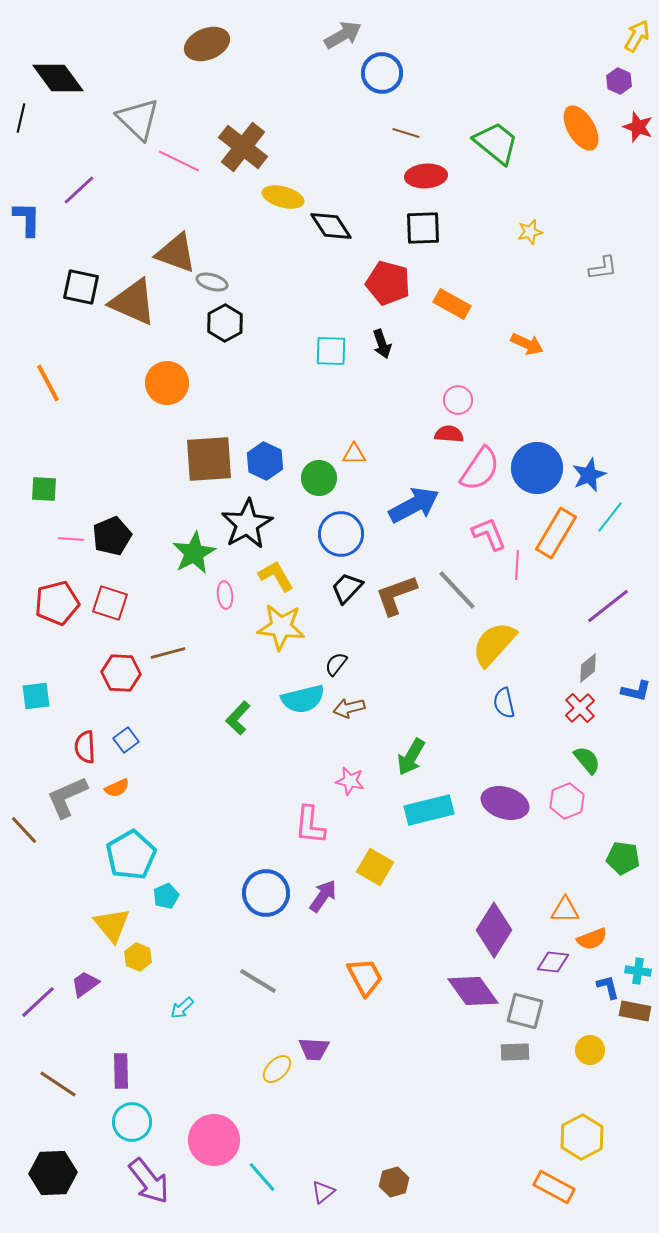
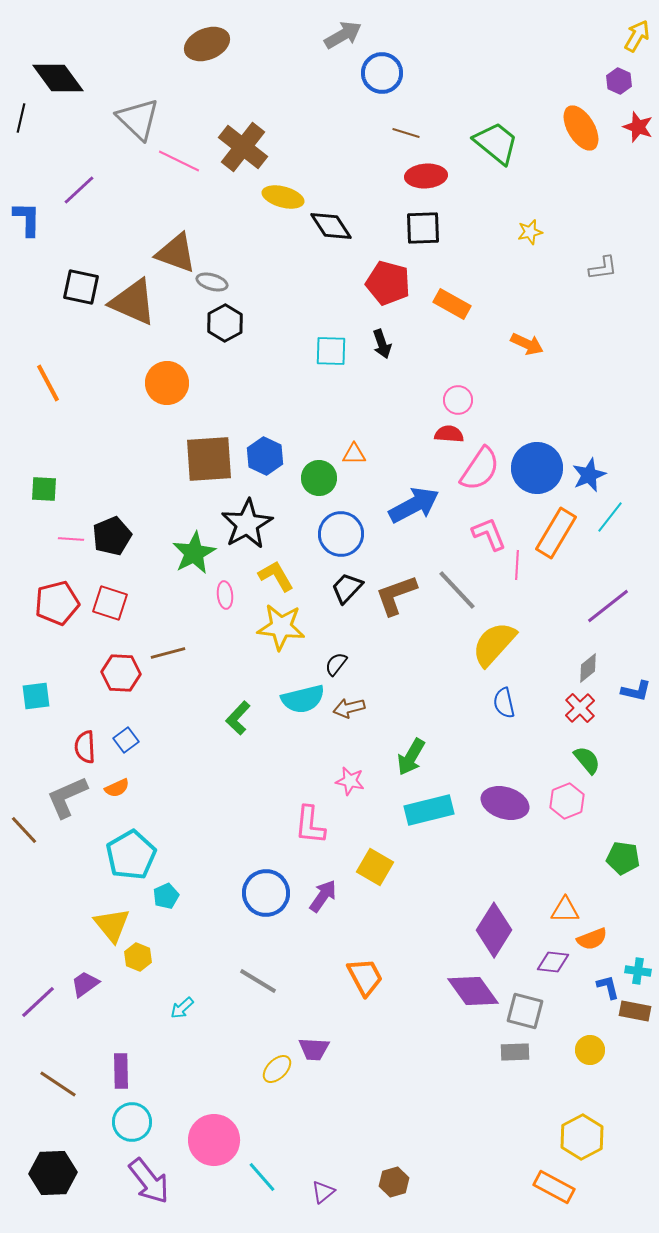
blue hexagon at (265, 461): moved 5 px up
